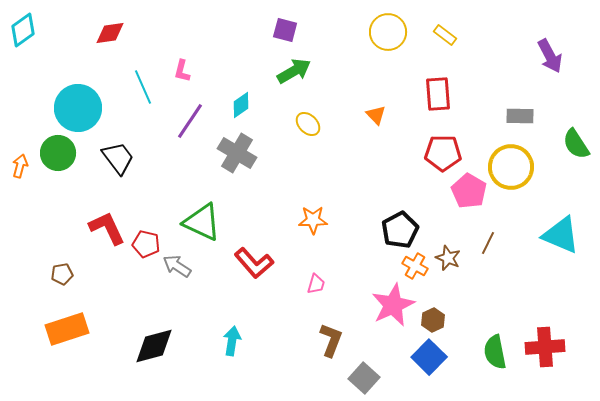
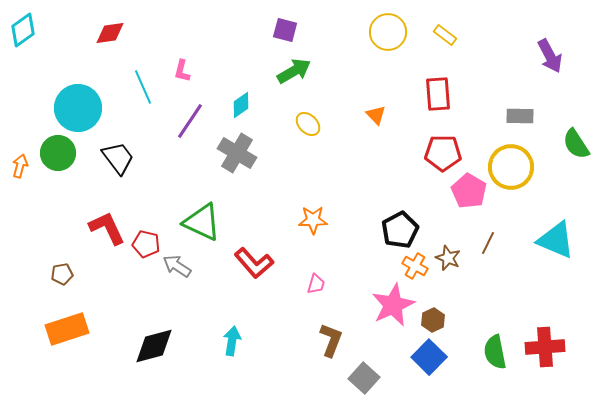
cyan triangle at (561, 235): moved 5 px left, 5 px down
